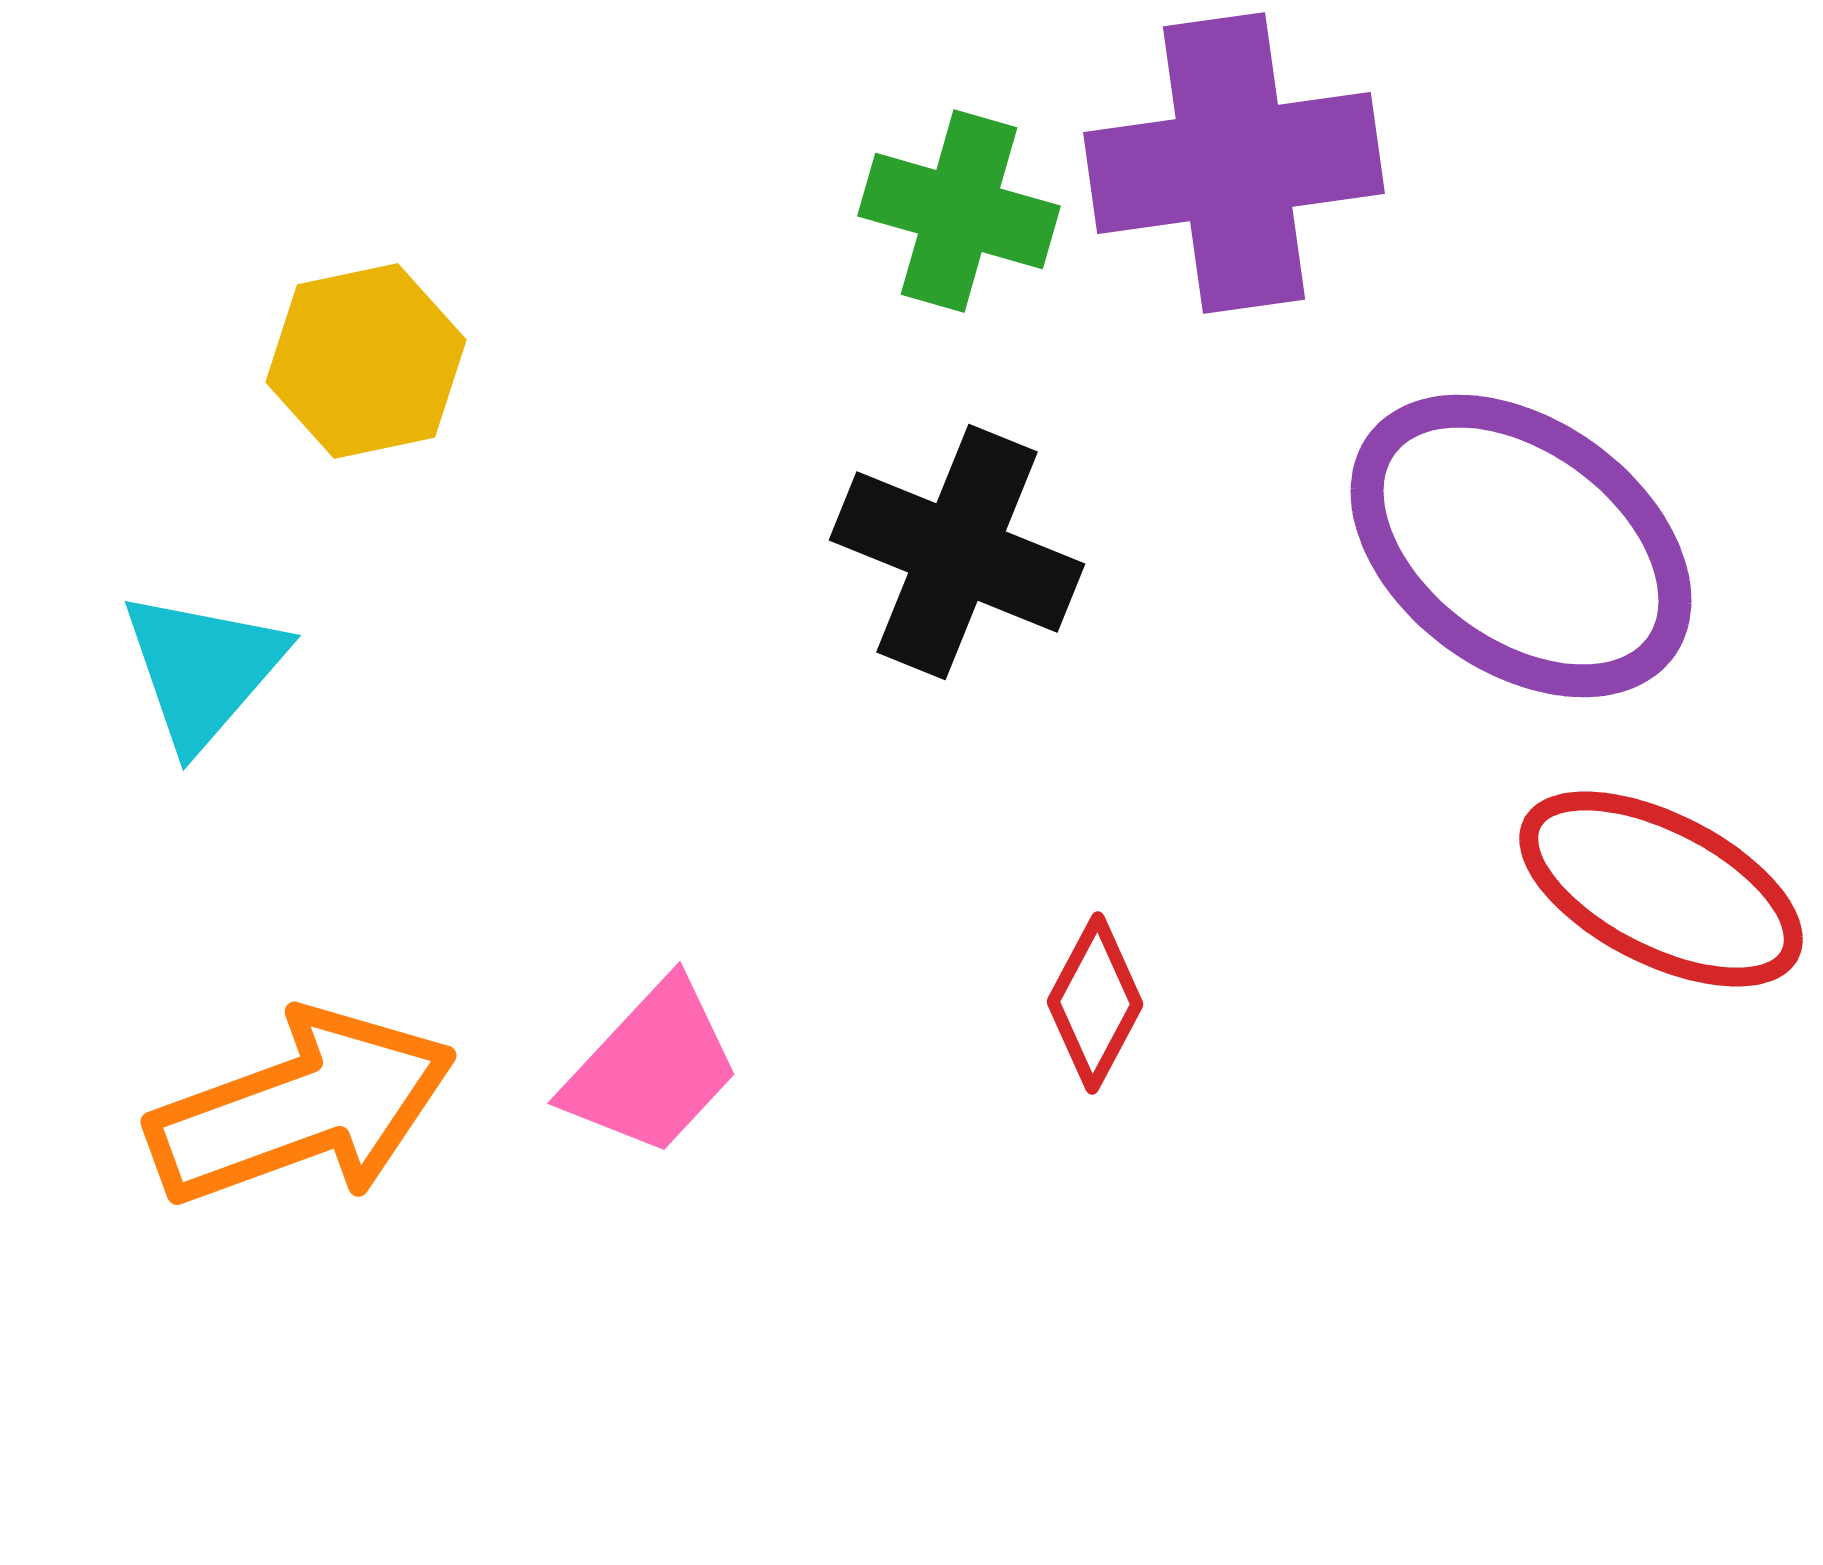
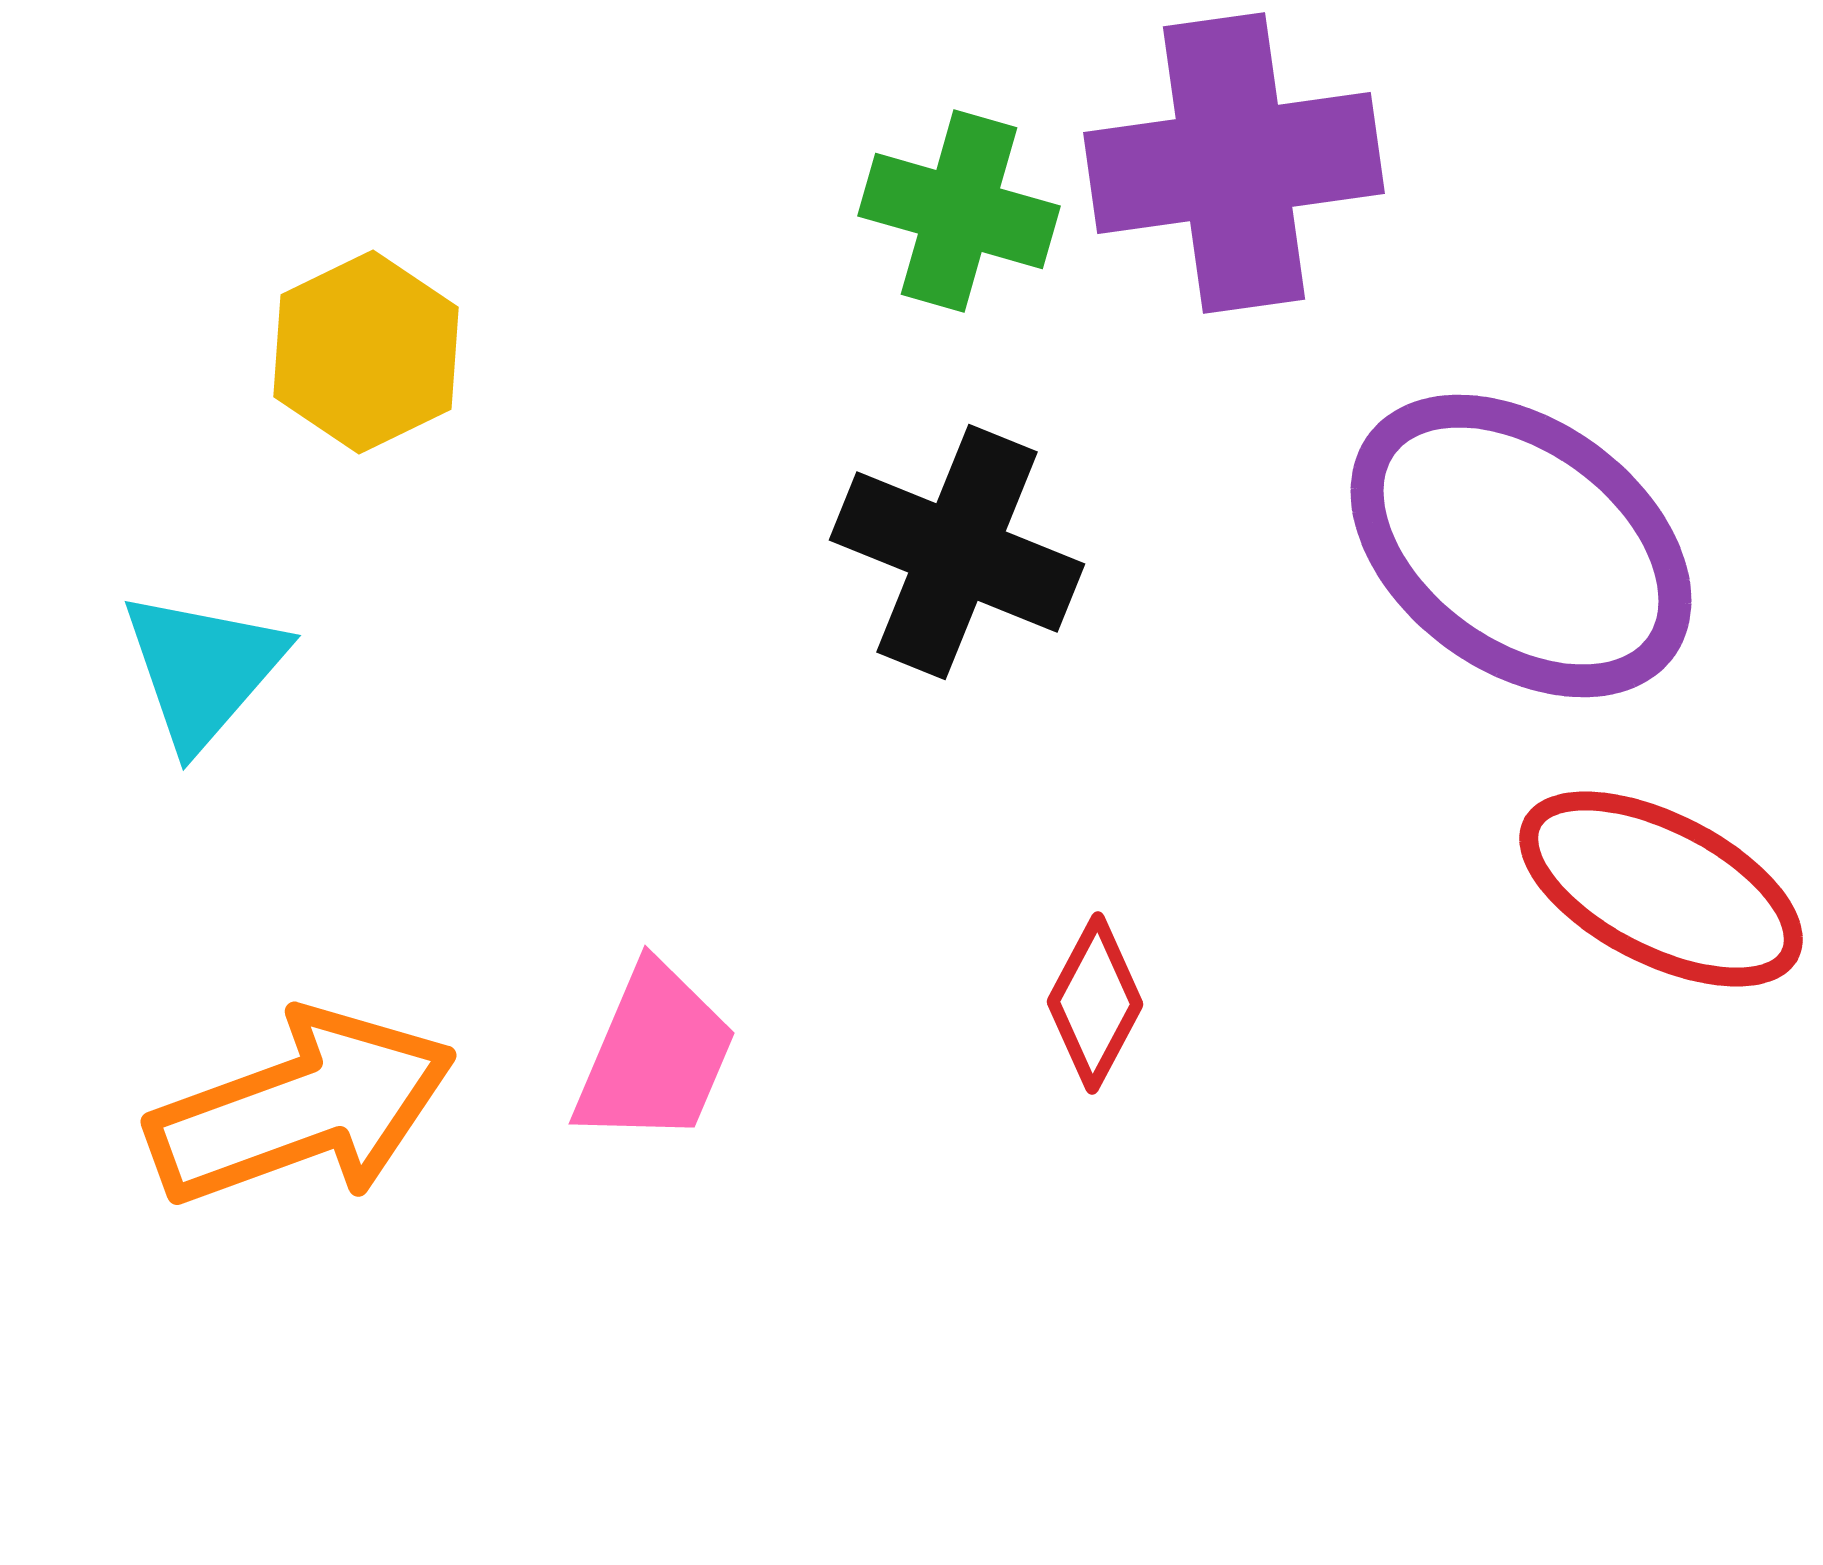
yellow hexagon: moved 9 px up; rotated 14 degrees counterclockwise
pink trapezoid: moved 3 px right, 13 px up; rotated 20 degrees counterclockwise
